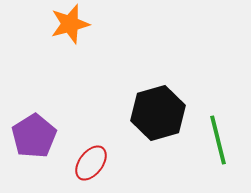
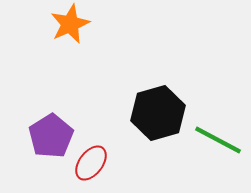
orange star: rotated 9 degrees counterclockwise
purple pentagon: moved 17 px right
green line: rotated 48 degrees counterclockwise
